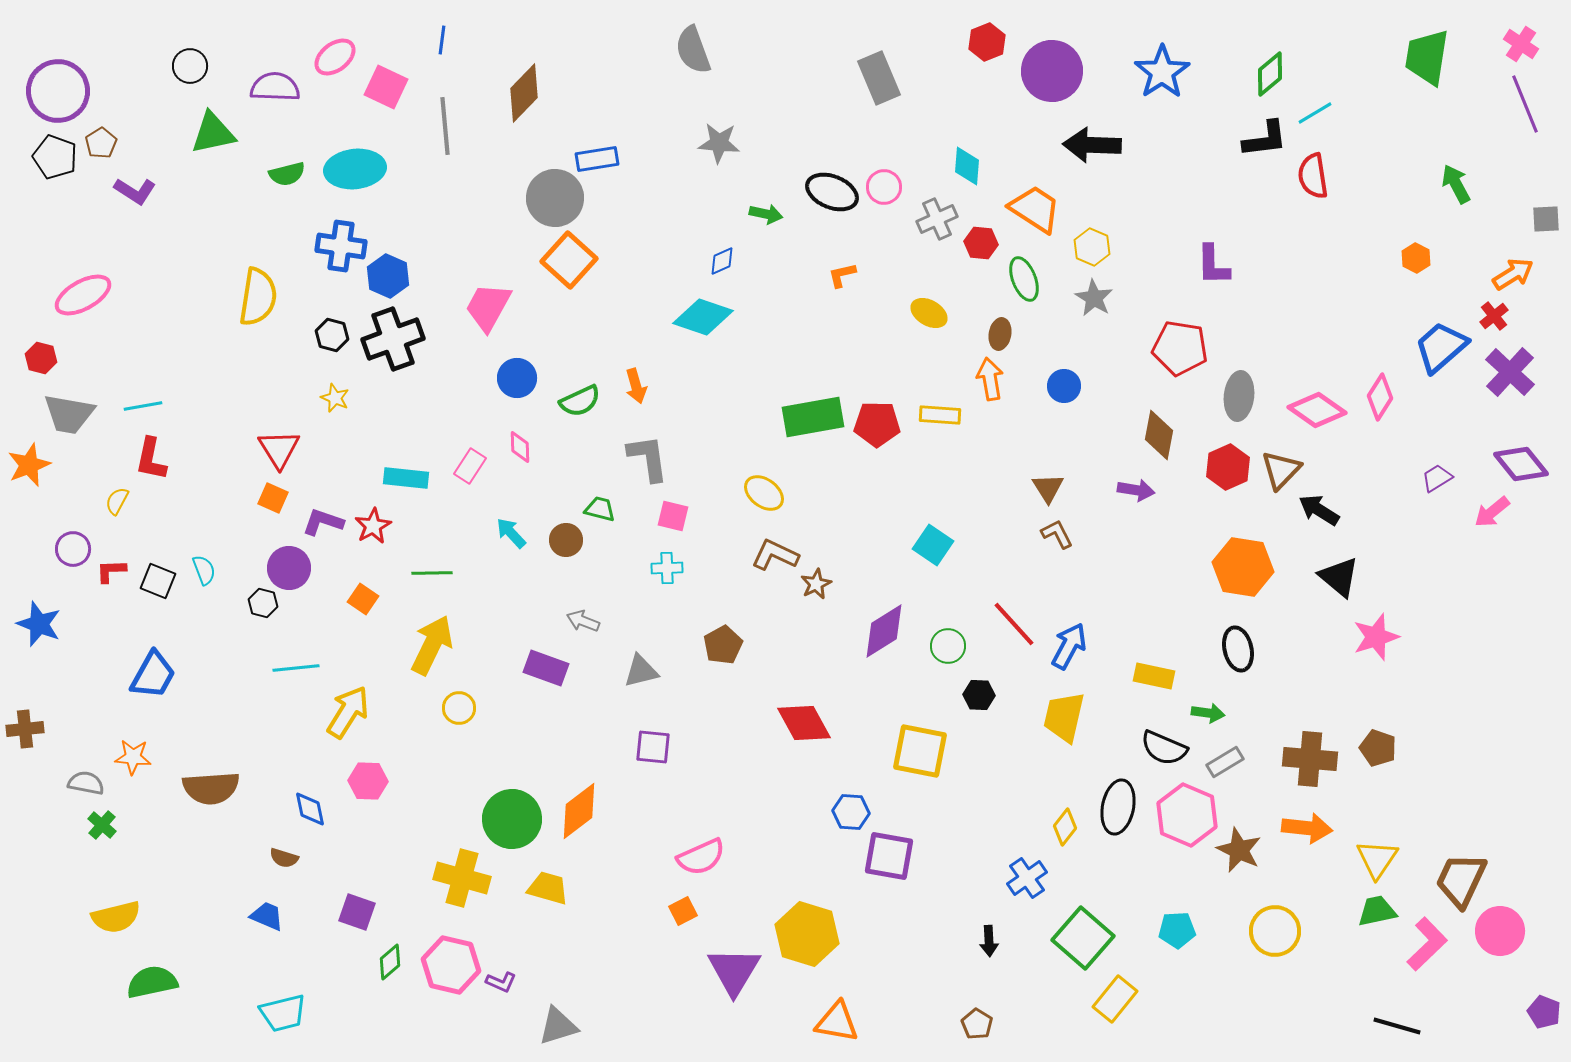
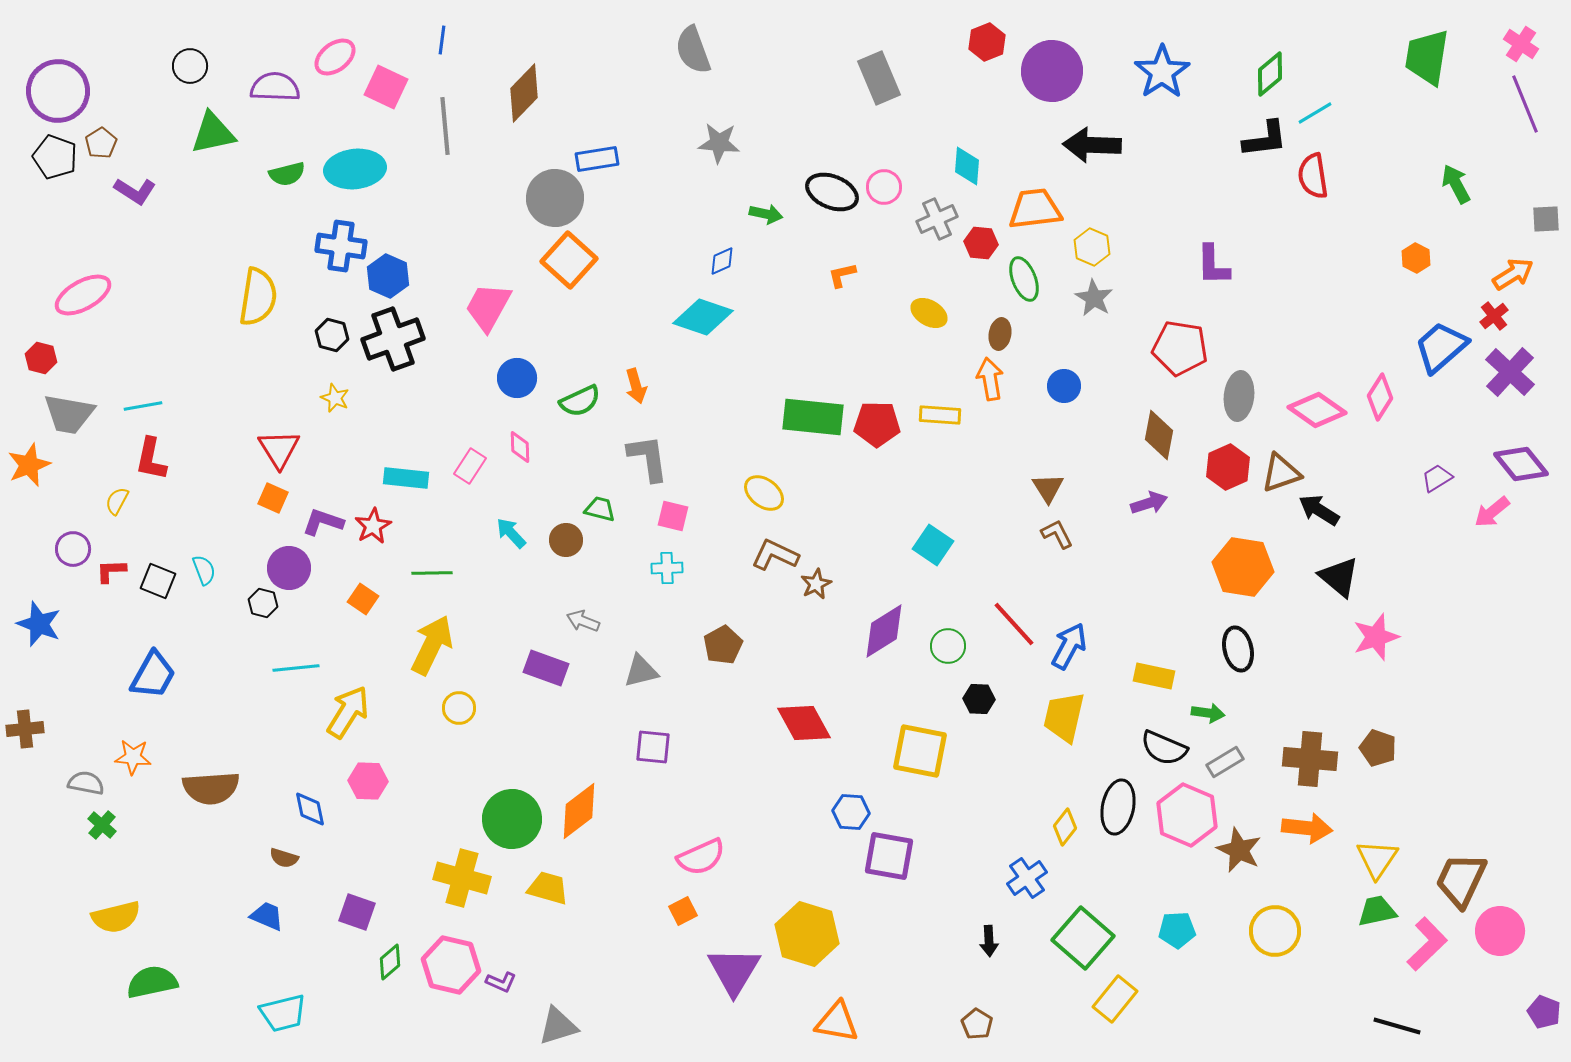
orange trapezoid at (1035, 209): rotated 40 degrees counterclockwise
green rectangle at (813, 417): rotated 16 degrees clockwise
brown triangle at (1281, 470): moved 3 px down; rotated 27 degrees clockwise
purple arrow at (1136, 490): moved 13 px right, 13 px down; rotated 27 degrees counterclockwise
black hexagon at (979, 695): moved 4 px down
